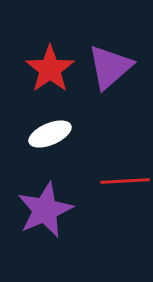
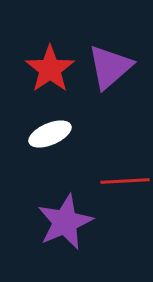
purple star: moved 20 px right, 12 px down
